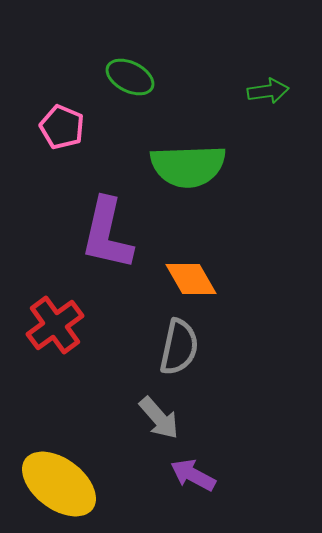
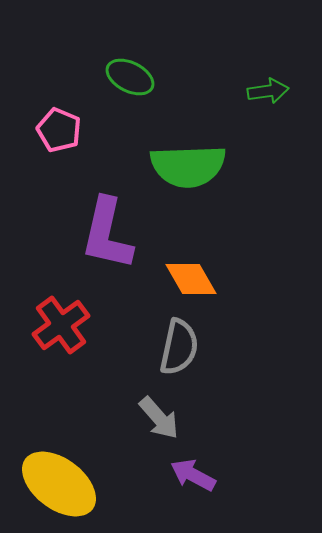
pink pentagon: moved 3 px left, 3 px down
red cross: moved 6 px right
